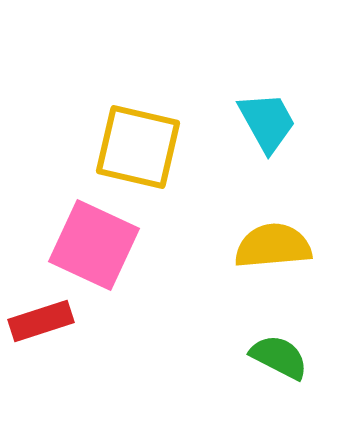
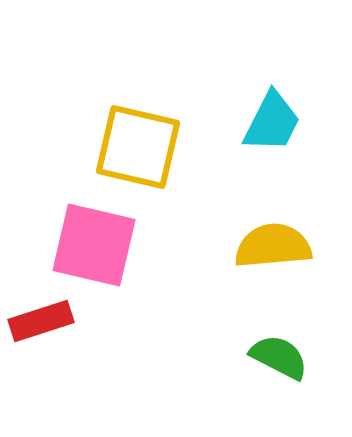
cyan trapezoid: moved 5 px right; rotated 56 degrees clockwise
pink square: rotated 12 degrees counterclockwise
